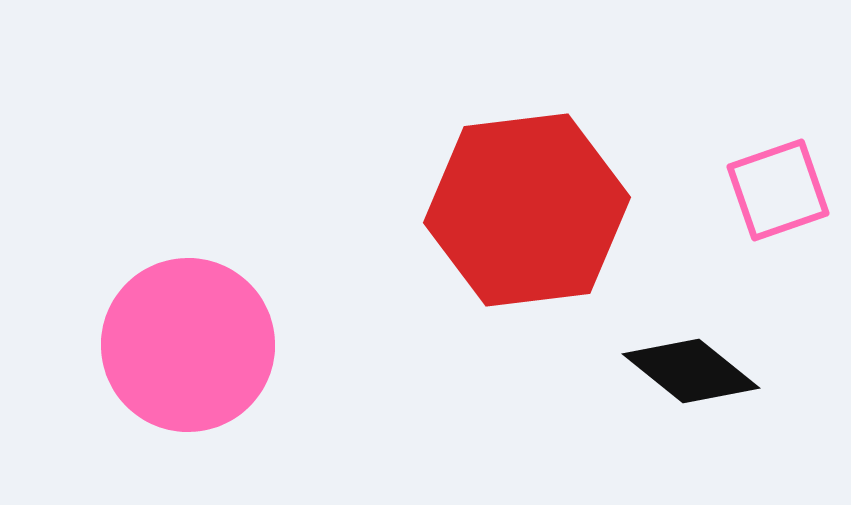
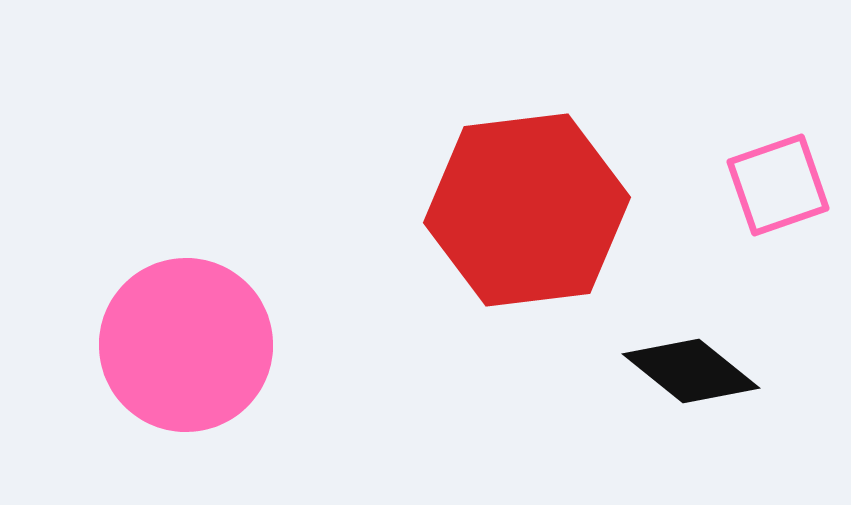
pink square: moved 5 px up
pink circle: moved 2 px left
